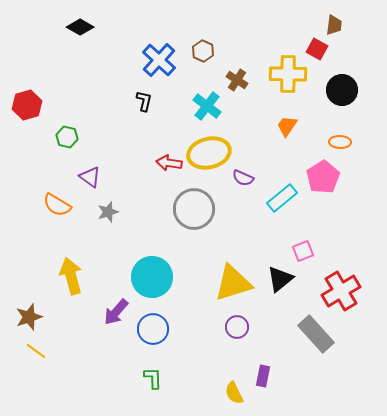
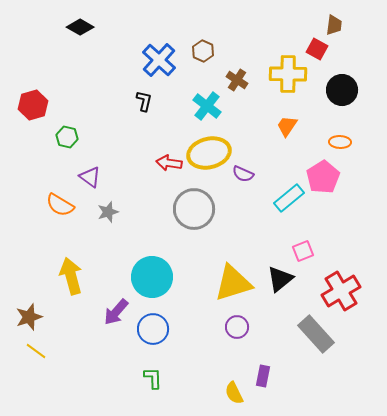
red hexagon: moved 6 px right
purple semicircle: moved 4 px up
cyan rectangle: moved 7 px right
orange semicircle: moved 3 px right
